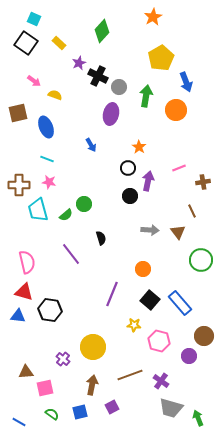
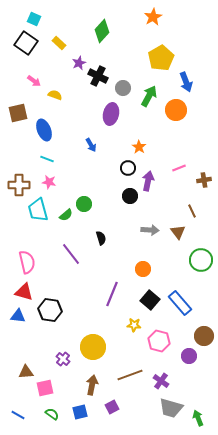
gray circle at (119, 87): moved 4 px right, 1 px down
green arrow at (146, 96): moved 3 px right; rotated 20 degrees clockwise
blue ellipse at (46, 127): moved 2 px left, 3 px down
brown cross at (203, 182): moved 1 px right, 2 px up
blue line at (19, 422): moved 1 px left, 7 px up
